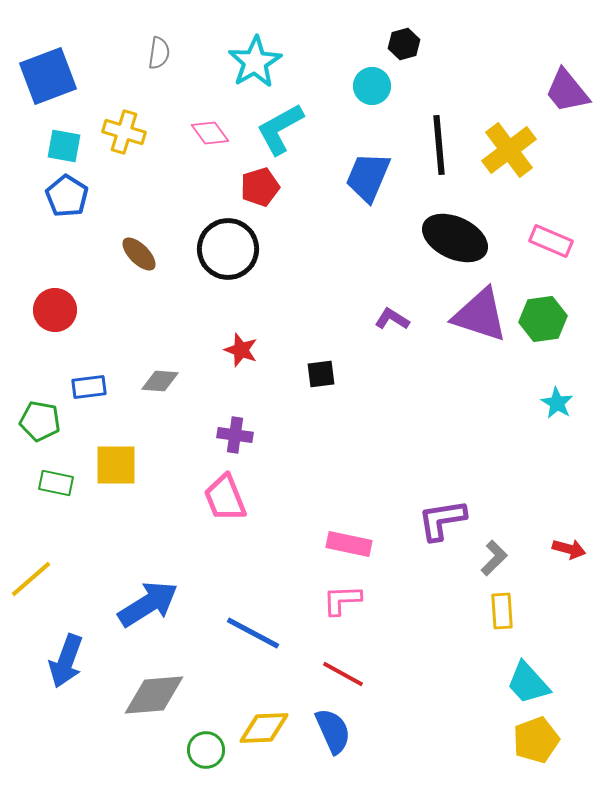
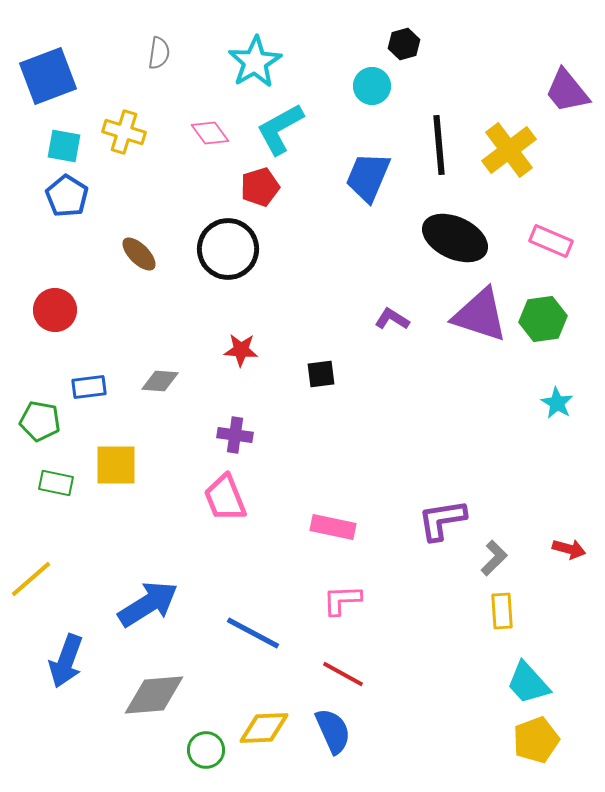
red star at (241, 350): rotated 16 degrees counterclockwise
pink rectangle at (349, 544): moved 16 px left, 17 px up
